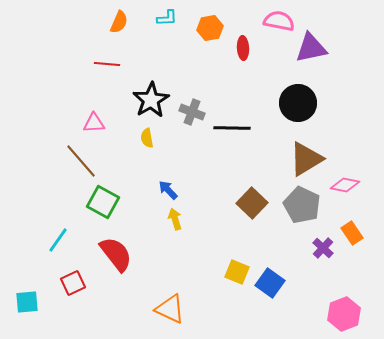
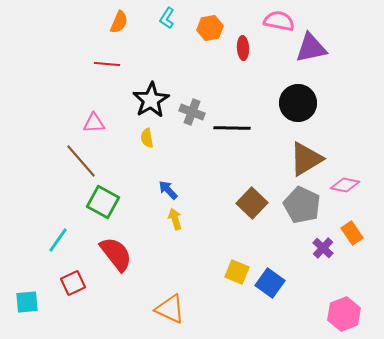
cyan L-shape: rotated 125 degrees clockwise
